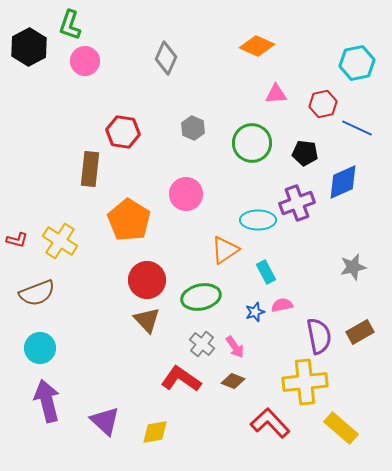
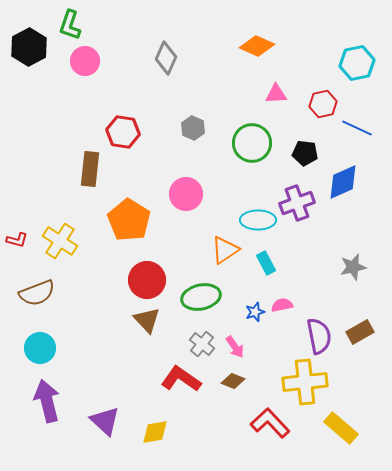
cyan rectangle at (266, 272): moved 9 px up
